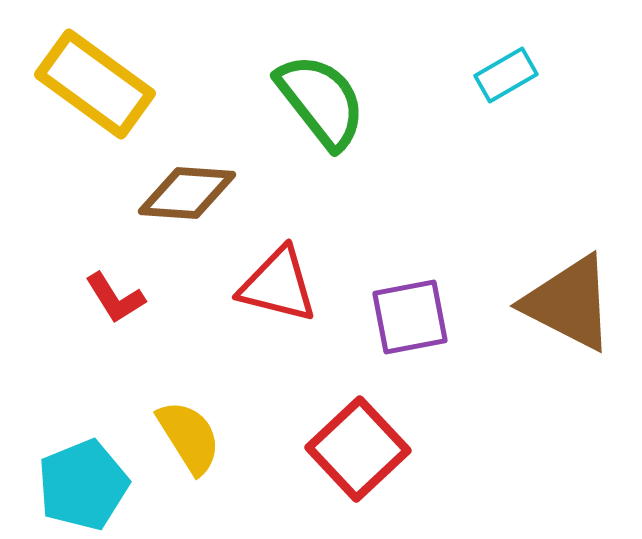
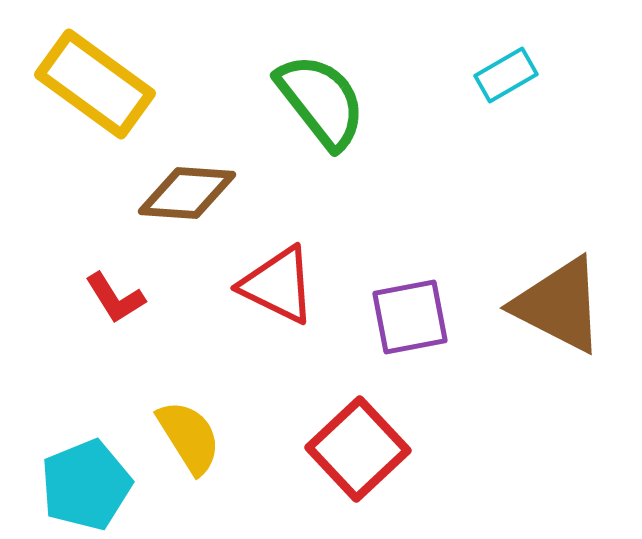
red triangle: rotated 12 degrees clockwise
brown triangle: moved 10 px left, 2 px down
cyan pentagon: moved 3 px right
